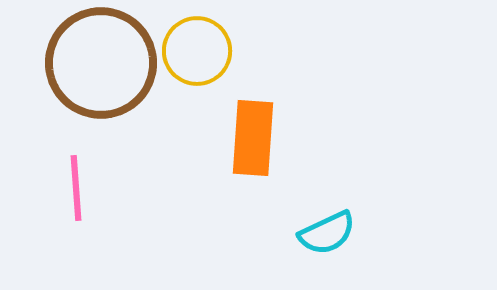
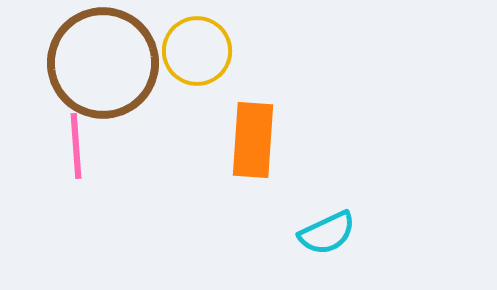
brown circle: moved 2 px right
orange rectangle: moved 2 px down
pink line: moved 42 px up
